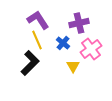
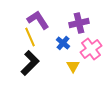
yellow line: moved 7 px left, 3 px up
